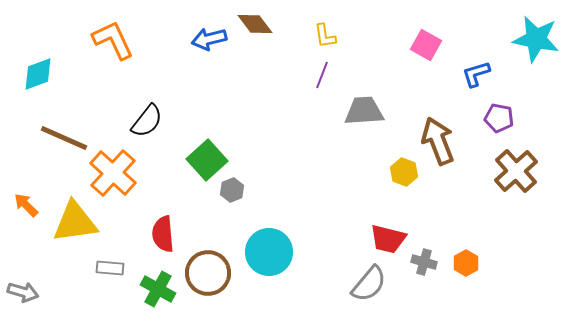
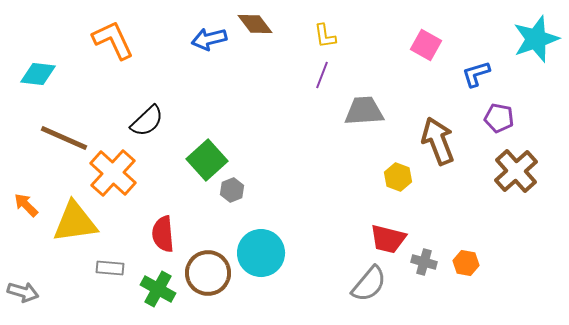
cyan star: rotated 30 degrees counterclockwise
cyan diamond: rotated 27 degrees clockwise
black semicircle: rotated 9 degrees clockwise
yellow hexagon: moved 6 px left, 5 px down
cyan circle: moved 8 px left, 1 px down
orange hexagon: rotated 20 degrees counterclockwise
